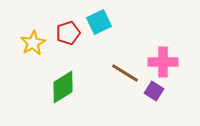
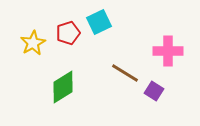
pink cross: moved 5 px right, 11 px up
